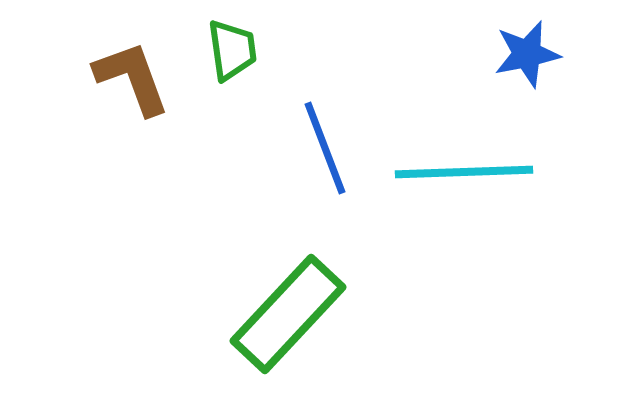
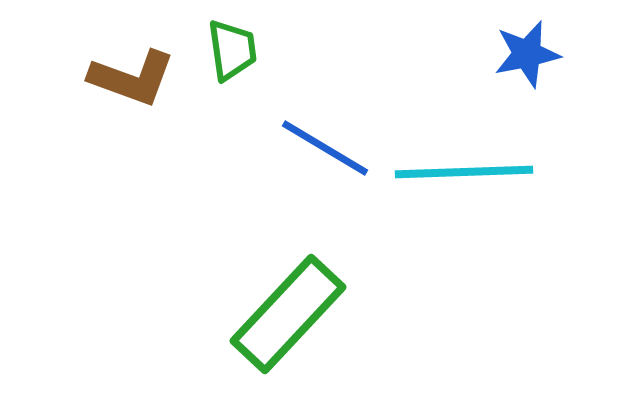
brown L-shape: rotated 130 degrees clockwise
blue line: rotated 38 degrees counterclockwise
